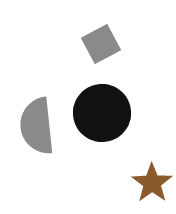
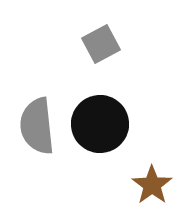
black circle: moved 2 px left, 11 px down
brown star: moved 2 px down
